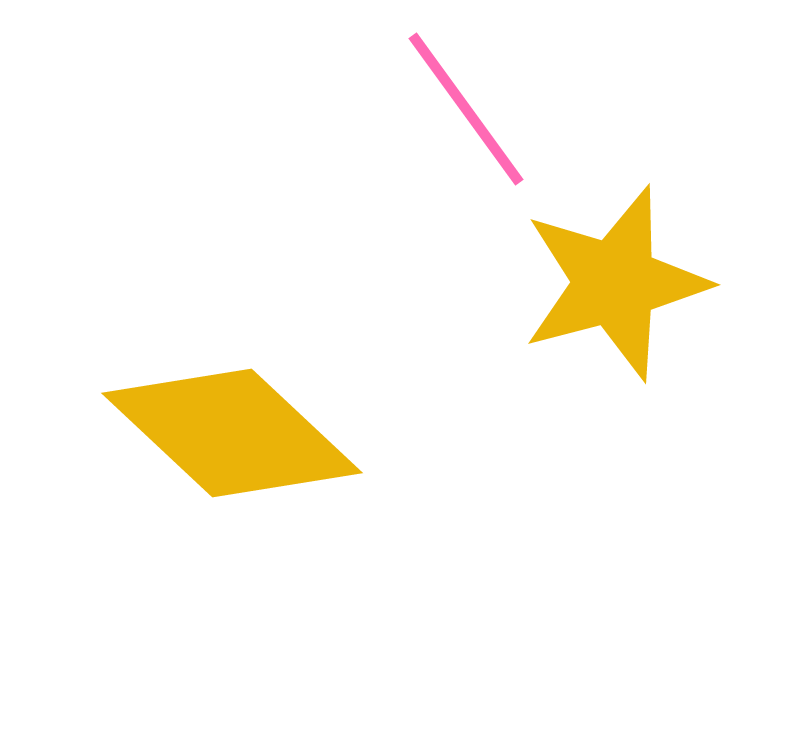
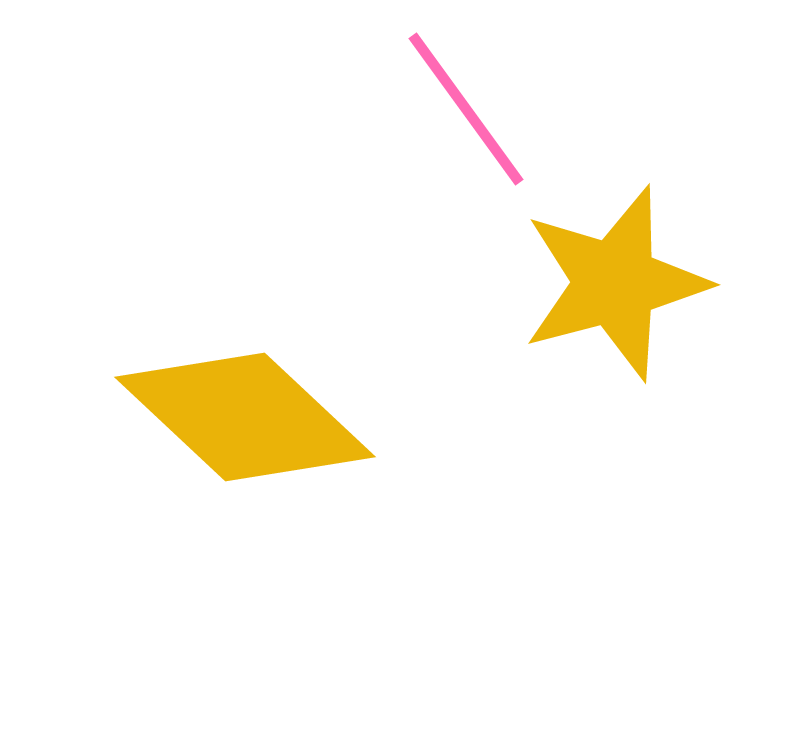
yellow diamond: moved 13 px right, 16 px up
